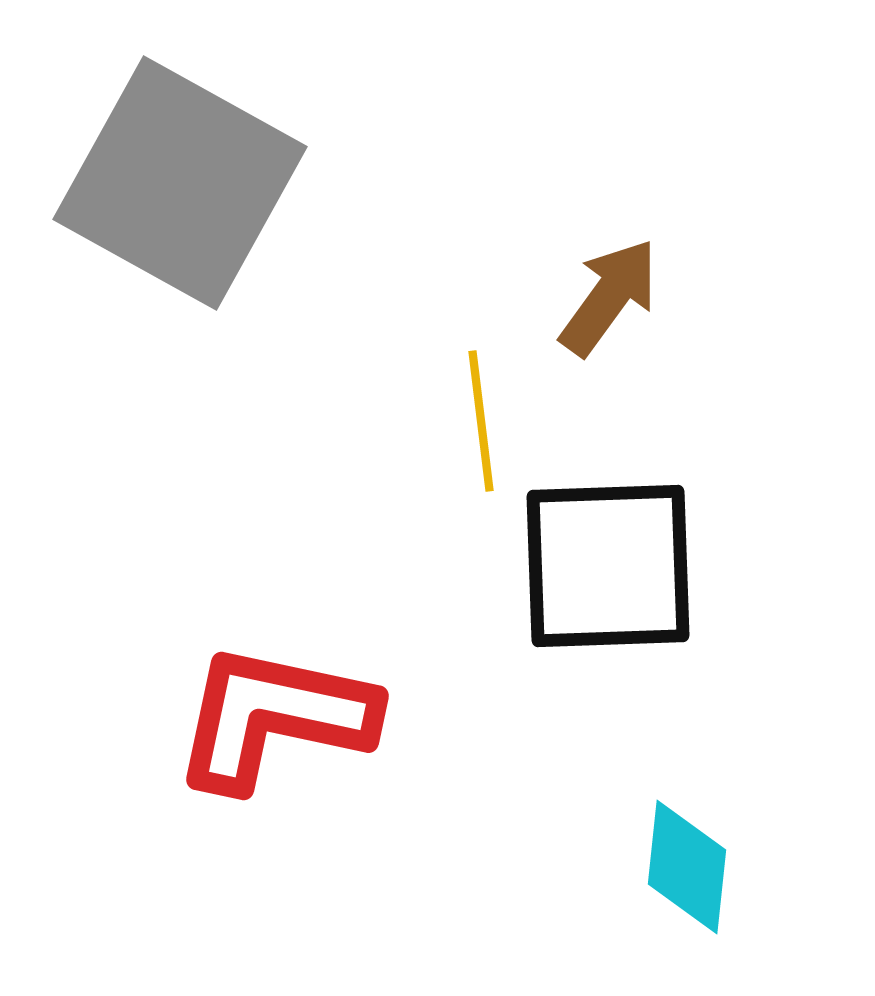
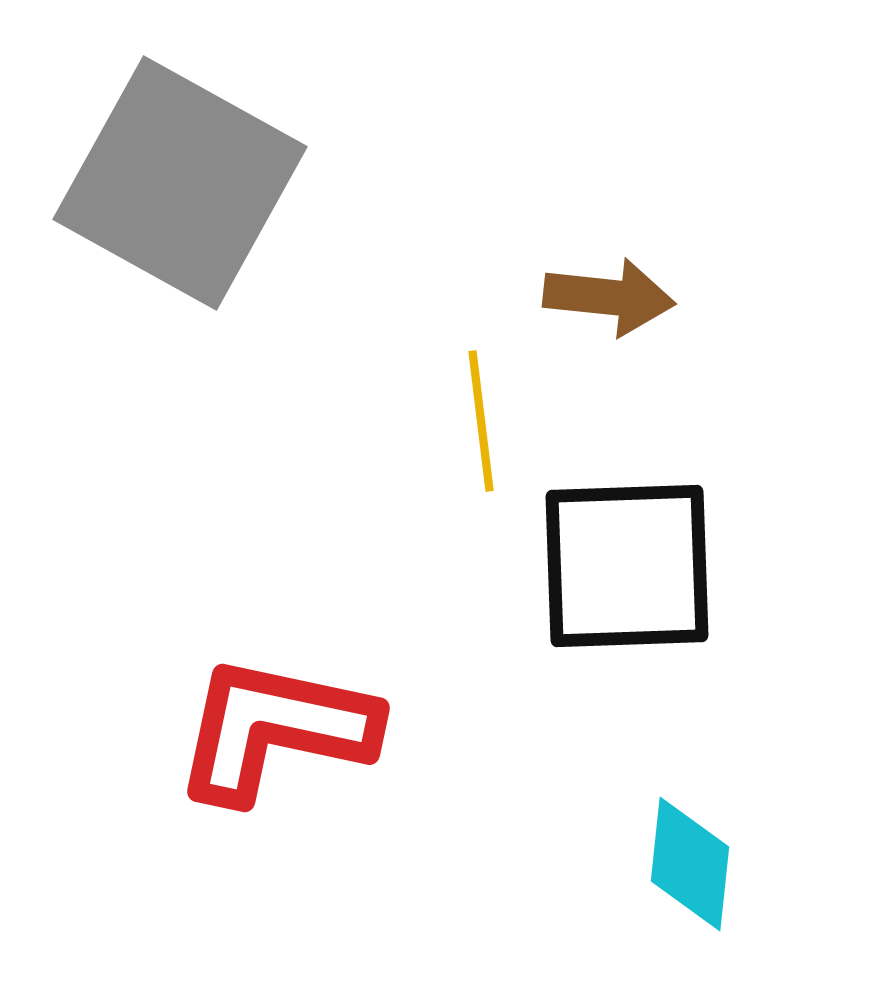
brown arrow: rotated 60 degrees clockwise
black square: moved 19 px right
red L-shape: moved 1 px right, 12 px down
cyan diamond: moved 3 px right, 3 px up
